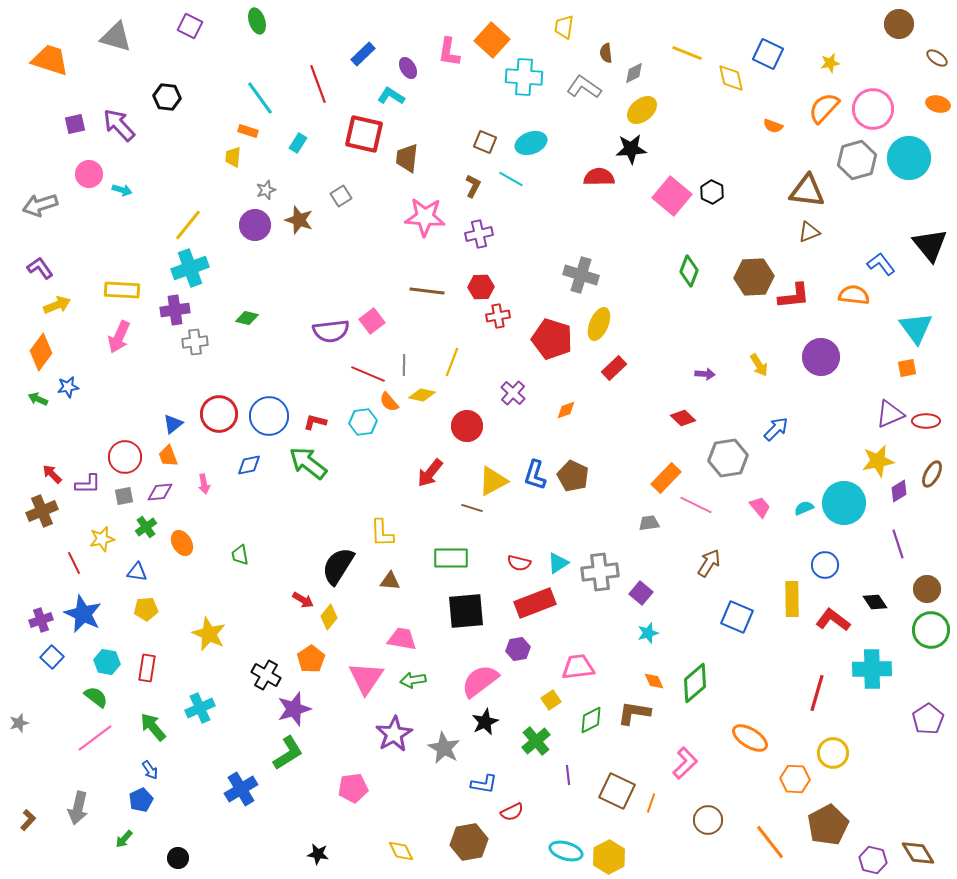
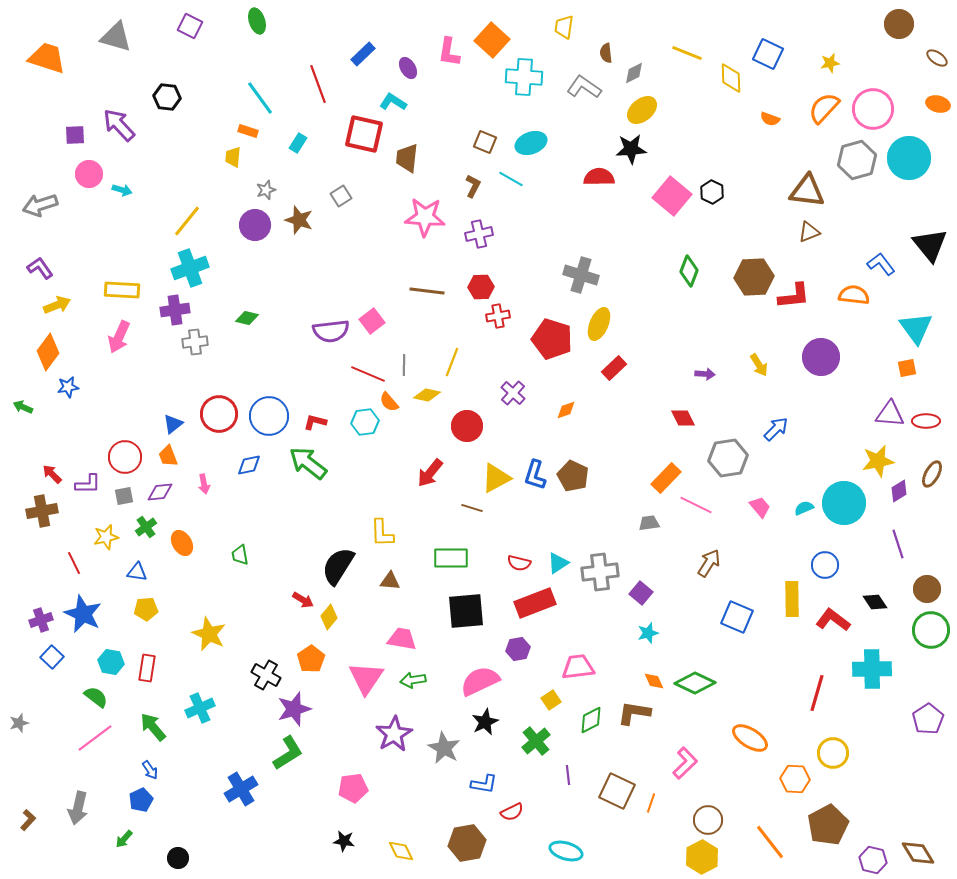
orange trapezoid at (50, 60): moved 3 px left, 2 px up
yellow diamond at (731, 78): rotated 12 degrees clockwise
cyan L-shape at (391, 96): moved 2 px right, 6 px down
purple square at (75, 124): moved 11 px down; rotated 10 degrees clockwise
orange semicircle at (773, 126): moved 3 px left, 7 px up
yellow line at (188, 225): moved 1 px left, 4 px up
orange diamond at (41, 352): moved 7 px right
yellow diamond at (422, 395): moved 5 px right
green arrow at (38, 399): moved 15 px left, 8 px down
purple triangle at (890, 414): rotated 28 degrees clockwise
red diamond at (683, 418): rotated 20 degrees clockwise
cyan hexagon at (363, 422): moved 2 px right
yellow triangle at (493, 481): moved 3 px right, 3 px up
brown cross at (42, 511): rotated 12 degrees clockwise
yellow star at (102, 539): moved 4 px right, 2 px up
cyan hexagon at (107, 662): moved 4 px right
pink semicircle at (480, 681): rotated 12 degrees clockwise
green diamond at (695, 683): rotated 66 degrees clockwise
brown hexagon at (469, 842): moved 2 px left, 1 px down
black star at (318, 854): moved 26 px right, 13 px up
yellow hexagon at (609, 857): moved 93 px right
